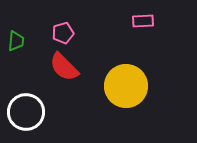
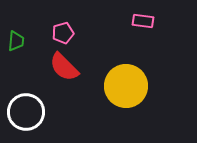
pink rectangle: rotated 10 degrees clockwise
